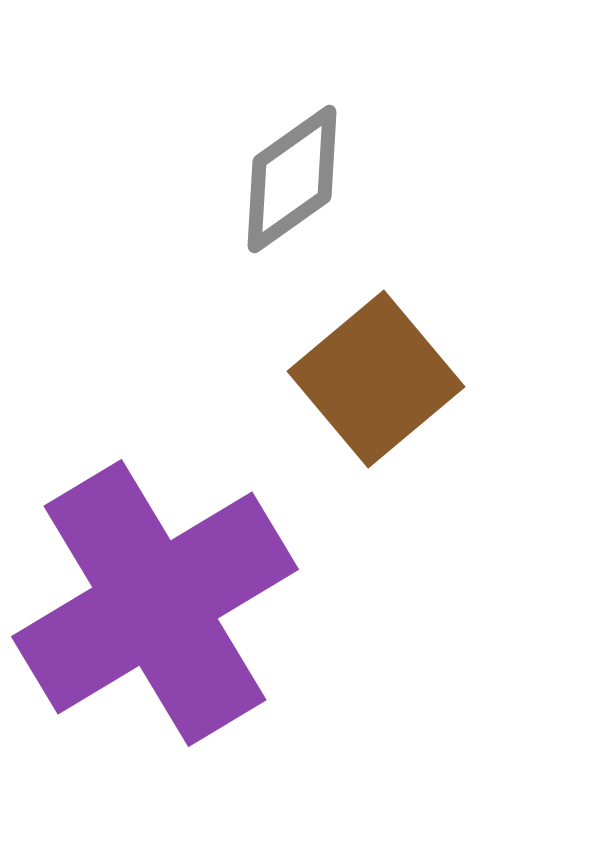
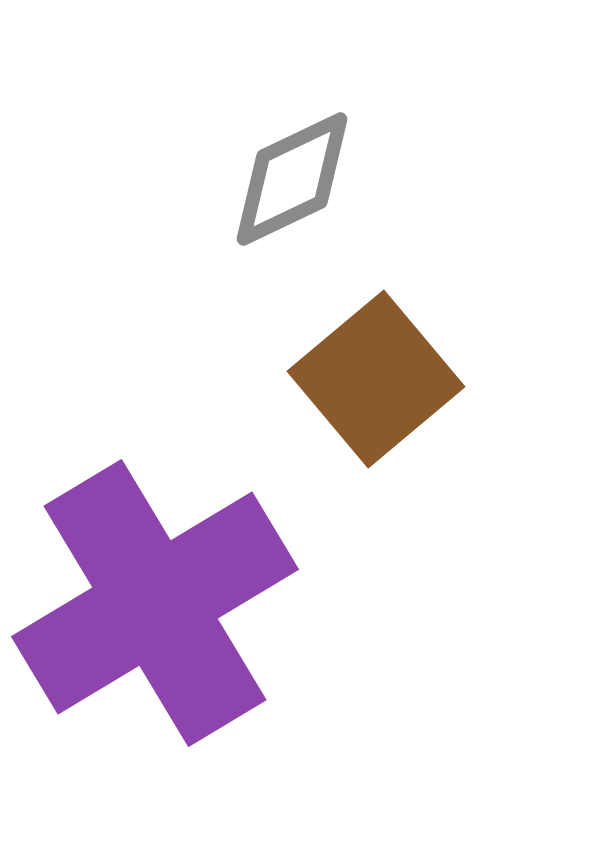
gray diamond: rotated 10 degrees clockwise
